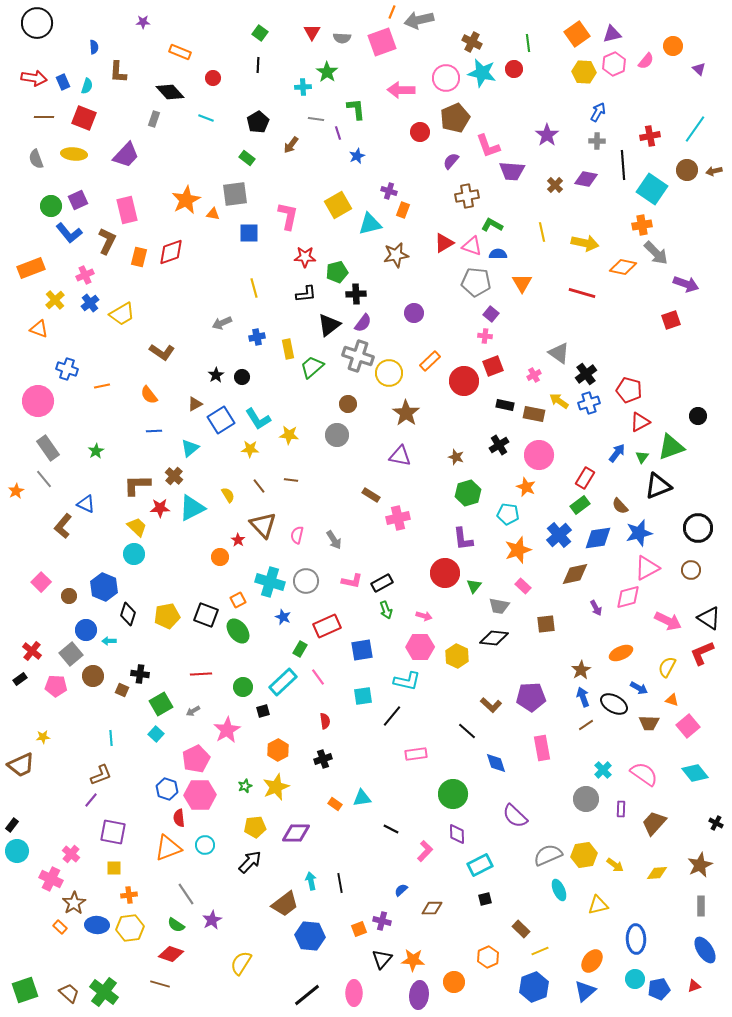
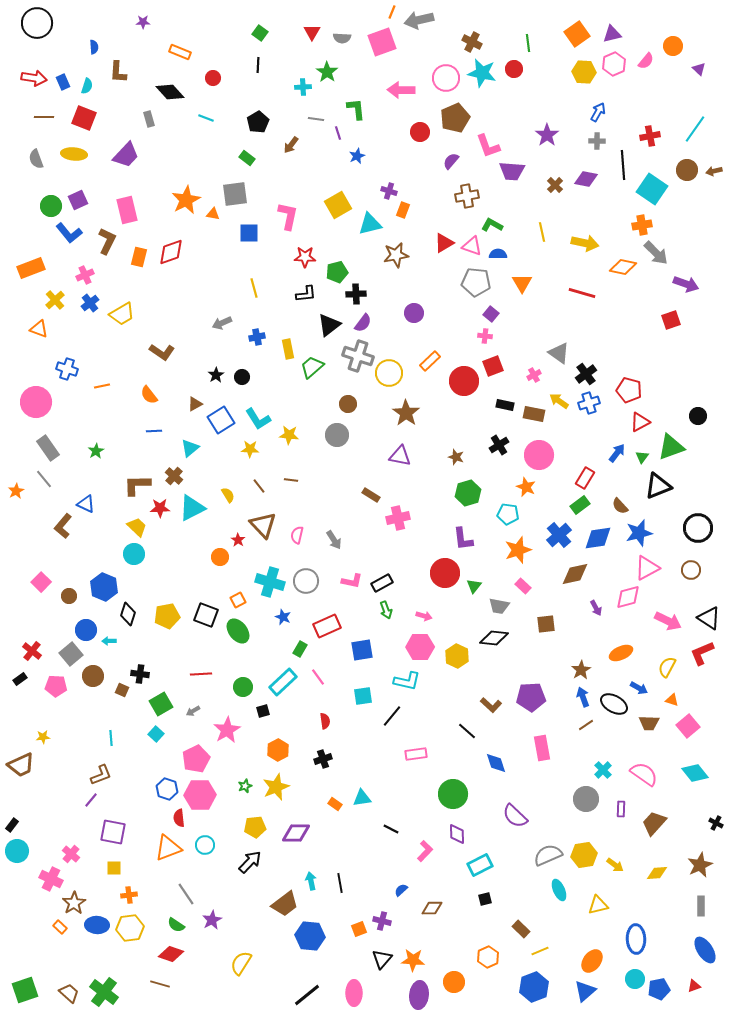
gray rectangle at (154, 119): moved 5 px left; rotated 35 degrees counterclockwise
pink circle at (38, 401): moved 2 px left, 1 px down
